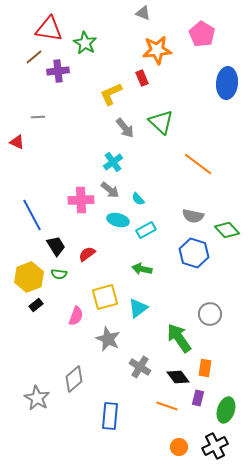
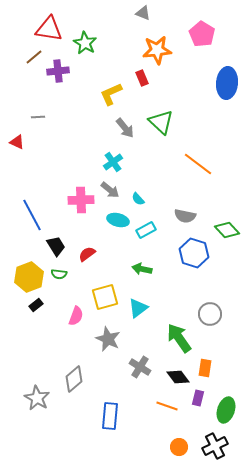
gray semicircle at (193, 216): moved 8 px left
